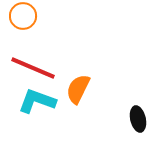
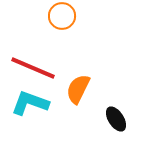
orange circle: moved 39 px right
cyan L-shape: moved 7 px left, 2 px down
black ellipse: moved 22 px left; rotated 20 degrees counterclockwise
